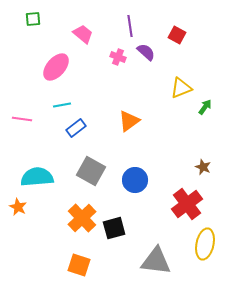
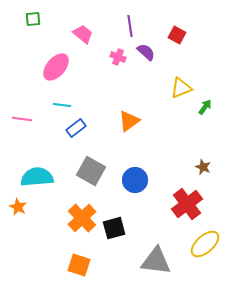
cyan line: rotated 18 degrees clockwise
yellow ellipse: rotated 36 degrees clockwise
